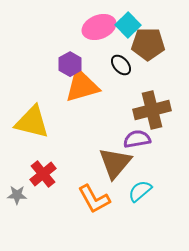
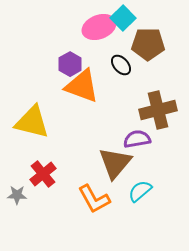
cyan square: moved 5 px left, 7 px up
orange triangle: rotated 36 degrees clockwise
brown cross: moved 6 px right
